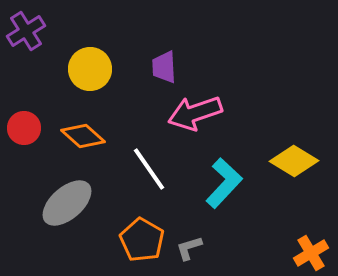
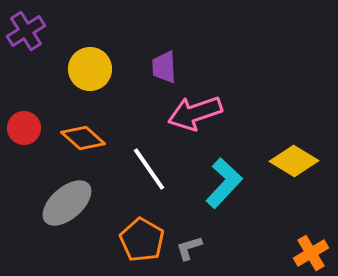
orange diamond: moved 2 px down
